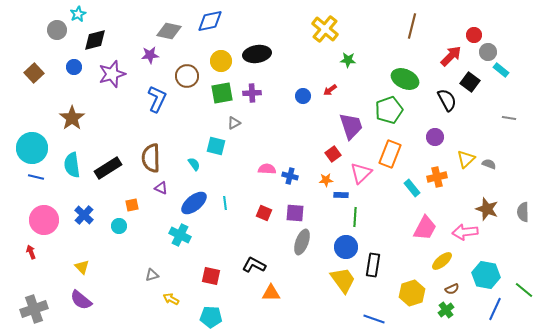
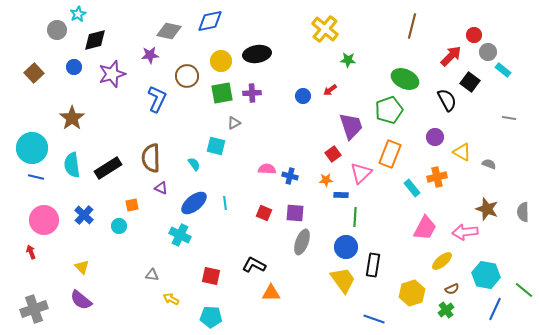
cyan rectangle at (501, 70): moved 2 px right
yellow triangle at (466, 159): moved 4 px left, 7 px up; rotated 48 degrees counterclockwise
gray triangle at (152, 275): rotated 24 degrees clockwise
